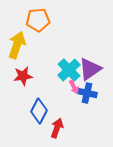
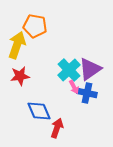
orange pentagon: moved 3 px left, 6 px down; rotated 15 degrees clockwise
red star: moved 3 px left
blue diamond: rotated 50 degrees counterclockwise
